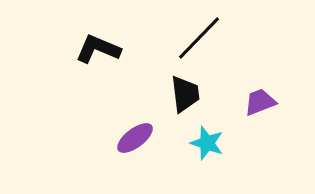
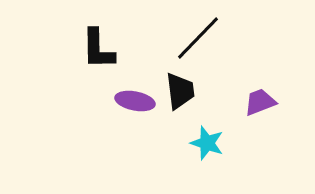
black line: moved 1 px left
black L-shape: rotated 114 degrees counterclockwise
black trapezoid: moved 5 px left, 3 px up
purple ellipse: moved 37 px up; rotated 48 degrees clockwise
